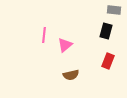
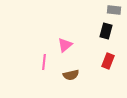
pink line: moved 27 px down
